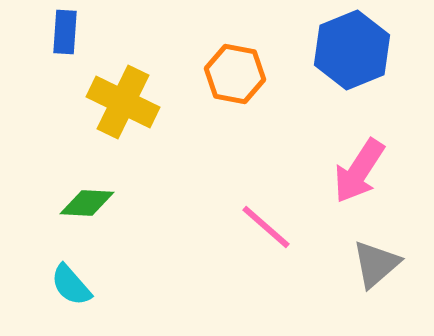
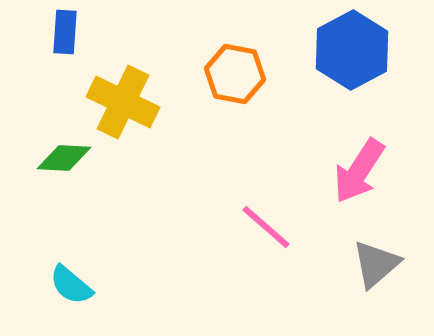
blue hexagon: rotated 6 degrees counterclockwise
green diamond: moved 23 px left, 45 px up
cyan semicircle: rotated 9 degrees counterclockwise
